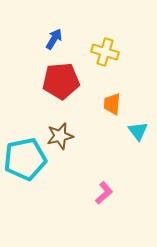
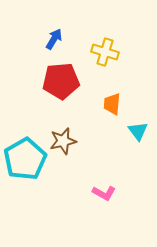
brown star: moved 3 px right, 5 px down
cyan pentagon: rotated 18 degrees counterclockwise
pink L-shape: rotated 70 degrees clockwise
